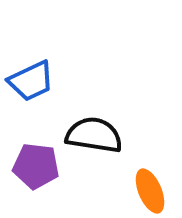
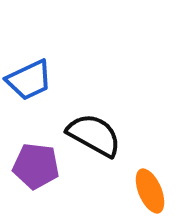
blue trapezoid: moved 2 px left, 1 px up
black semicircle: rotated 20 degrees clockwise
